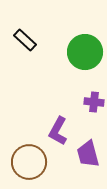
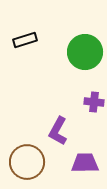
black rectangle: rotated 60 degrees counterclockwise
purple trapezoid: moved 3 px left, 9 px down; rotated 104 degrees clockwise
brown circle: moved 2 px left
